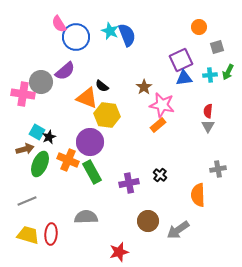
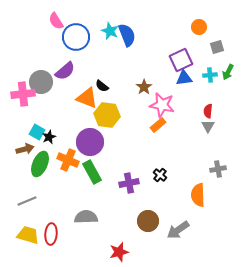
pink semicircle: moved 3 px left, 3 px up
pink cross: rotated 15 degrees counterclockwise
